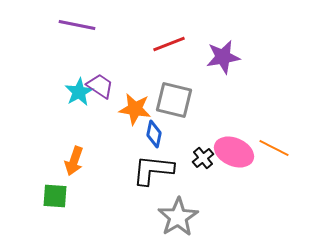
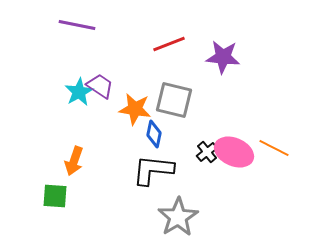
purple star: rotated 16 degrees clockwise
black cross: moved 4 px right, 6 px up
